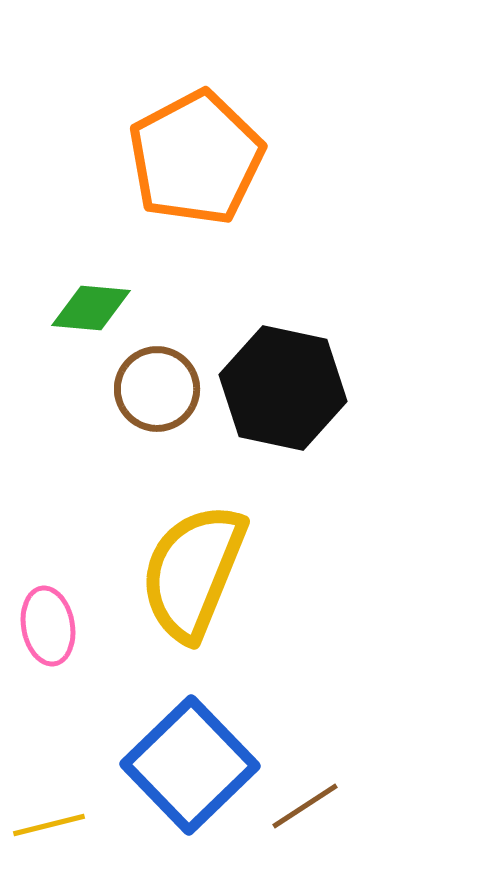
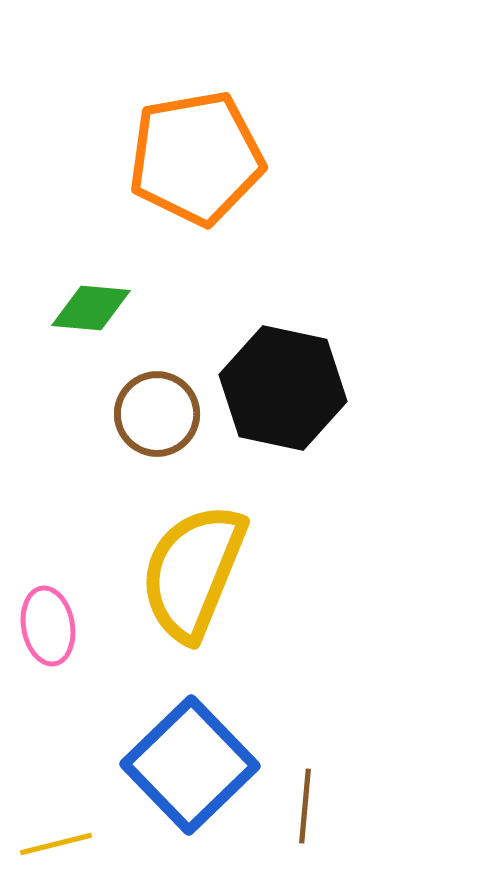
orange pentagon: rotated 18 degrees clockwise
brown circle: moved 25 px down
brown line: rotated 52 degrees counterclockwise
yellow line: moved 7 px right, 19 px down
